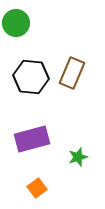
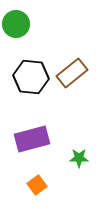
green circle: moved 1 px down
brown rectangle: rotated 28 degrees clockwise
green star: moved 1 px right, 1 px down; rotated 18 degrees clockwise
orange square: moved 3 px up
